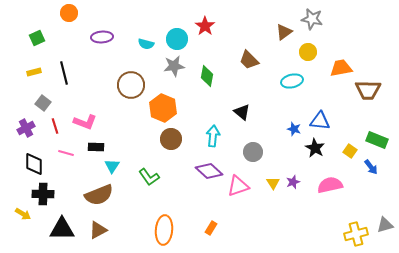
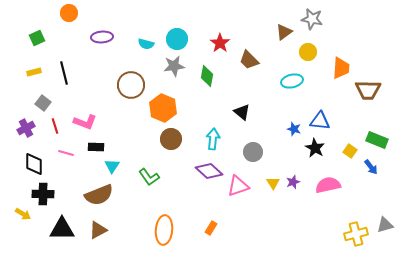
red star at (205, 26): moved 15 px right, 17 px down
orange trapezoid at (341, 68): rotated 105 degrees clockwise
cyan arrow at (213, 136): moved 3 px down
pink semicircle at (330, 185): moved 2 px left
